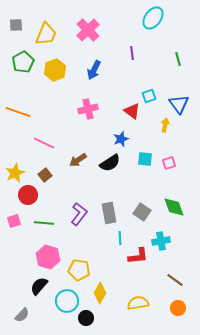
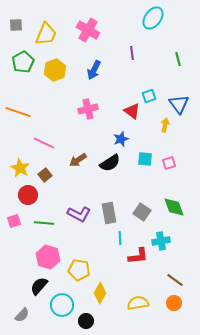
pink cross at (88, 30): rotated 15 degrees counterclockwise
yellow star at (15, 173): moved 5 px right, 5 px up; rotated 18 degrees counterclockwise
purple L-shape at (79, 214): rotated 80 degrees clockwise
cyan circle at (67, 301): moved 5 px left, 4 px down
orange circle at (178, 308): moved 4 px left, 5 px up
black circle at (86, 318): moved 3 px down
